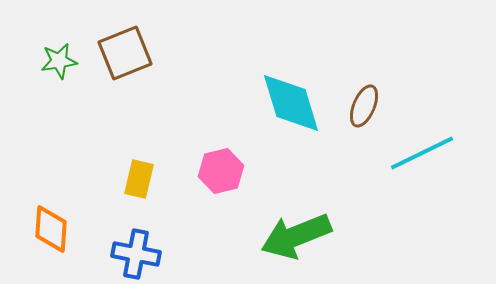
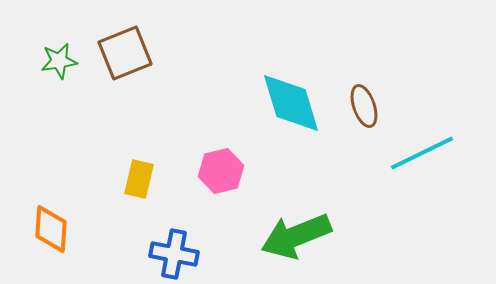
brown ellipse: rotated 42 degrees counterclockwise
blue cross: moved 38 px right
